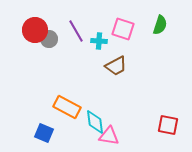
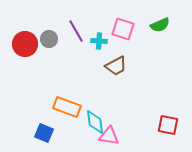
green semicircle: rotated 48 degrees clockwise
red circle: moved 10 px left, 14 px down
orange rectangle: rotated 8 degrees counterclockwise
